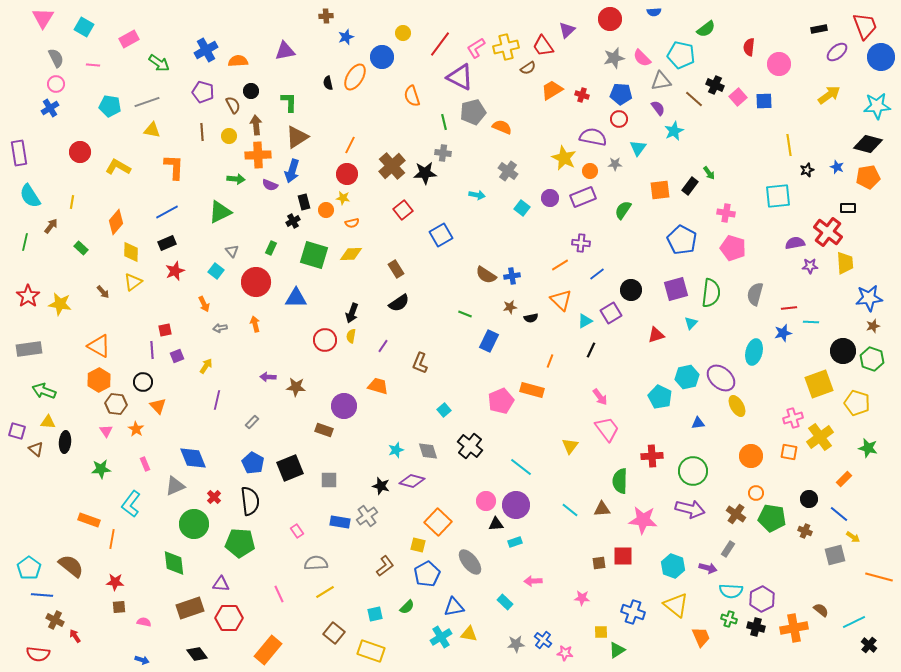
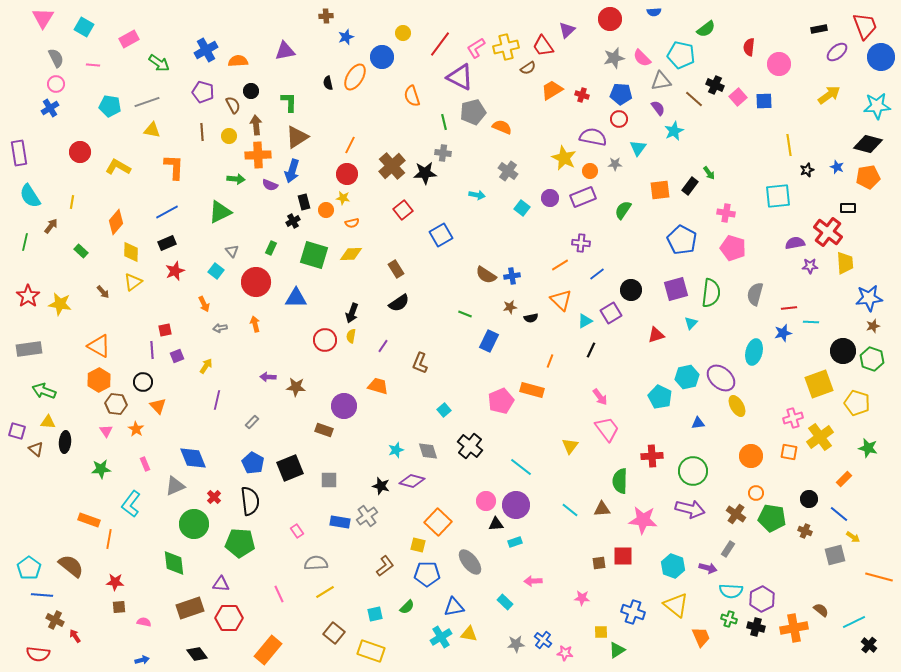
green rectangle at (81, 248): moved 3 px down
orange line at (112, 539): moved 3 px left
blue pentagon at (427, 574): rotated 30 degrees clockwise
blue arrow at (142, 660): rotated 32 degrees counterclockwise
